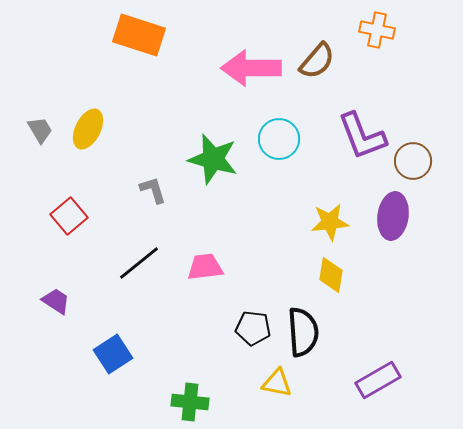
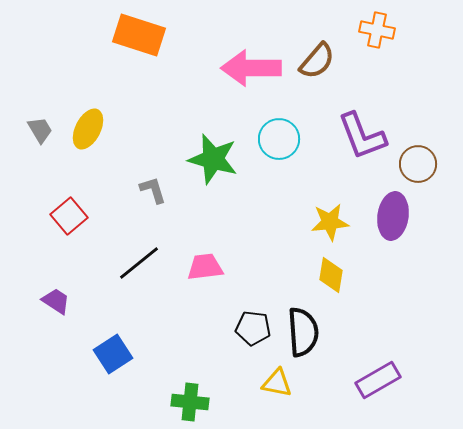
brown circle: moved 5 px right, 3 px down
